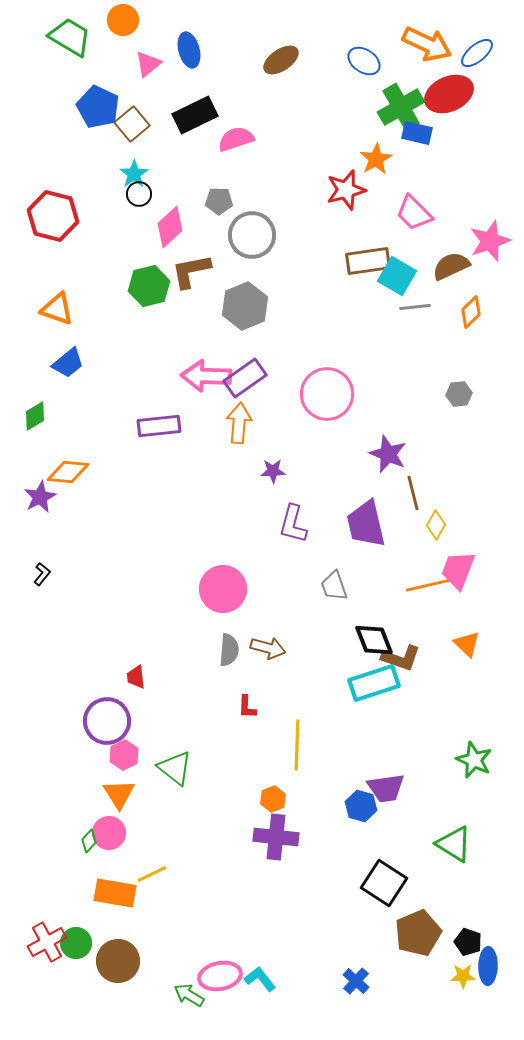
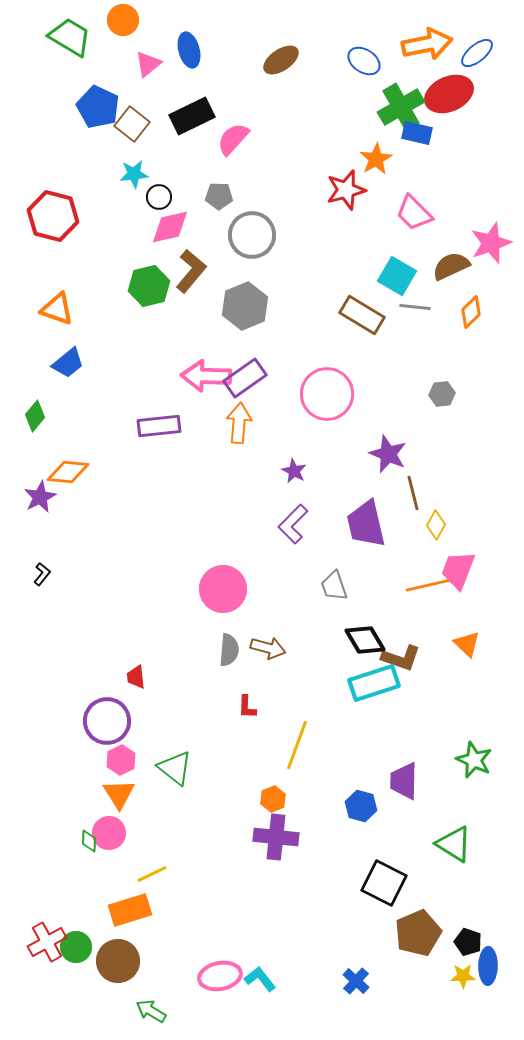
orange arrow at (427, 44): rotated 36 degrees counterclockwise
black rectangle at (195, 115): moved 3 px left, 1 px down
brown square at (132, 124): rotated 12 degrees counterclockwise
pink semicircle at (236, 139): moved 3 px left; rotated 30 degrees counterclockwise
cyan star at (134, 174): rotated 28 degrees clockwise
black circle at (139, 194): moved 20 px right, 3 px down
gray pentagon at (219, 201): moved 5 px up
pink diamond at (170, 227): rotated 30 degrees clockwise
pink star at (490, 241): moved 1 px right, 2 px down
brown rectangle at (368, 261): moved 6 px left, 54 px down; rotated 39 degrees clockwise
brown L-shape at (191, 271): rotated 141 degrees clockwise
gray line at (415, 307): rotated 12 degrees clockwise
gray hexagon at (459, 394): moved 17 px left
green diamond at (35, 416): rotated 20 degrees counterclockwise
purple star at (273, 471): moved 21 px right; rotated 30 degrees clockwise
purple L-shape at (293, 524): rotated 30 degrees clockwise
black diamond at (374, 640): moved 9 px left; rotated 9 degrees counterclockwise
yellow line at (297, 745): rotated 18 degrees clockwise
pink hexagon at (124, 755): moved 3 px left, 5 px down
purple trapezoid at (386, 788): moved 18 px right, 7 px up; rotated 99 degrees clockwise
green diamond at (89, 841): rotated 40 degrees counterclockwise
black square at (384, 883): rotated 6 degrees counterclockwise
orange rectangle at (115, 893): moved 15 px right, 17 px down; rotated 27 degrees counterclockwise
green circle at (76, 943): moved 4 px down
green arrow at (189, 995): moved 38 px left, 16 px down
